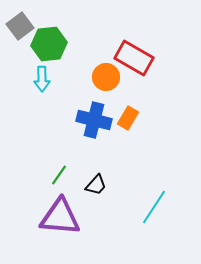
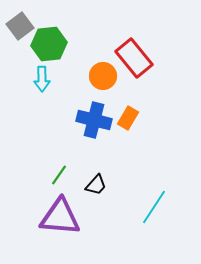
red rectangle: rotated 21 degrees clockwise
orange circle: moved 3 px left, 1 px up
